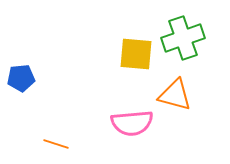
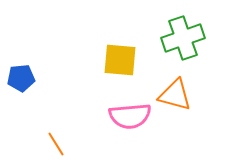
yellow square: moved 16 px left, 6 px down
pink semicircle: moved 2 px left, 7 px up
orange line: rotated 40 degrees clockwise
